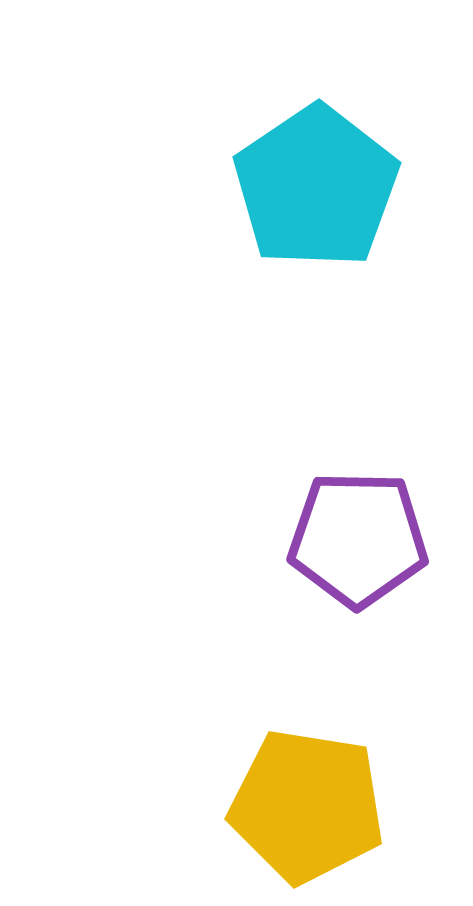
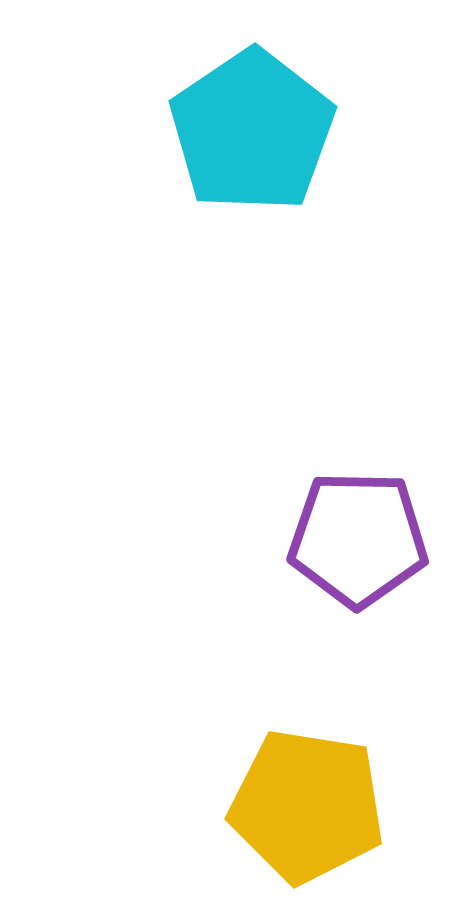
cyan pentagon: moved 64 px left, 56 px up
